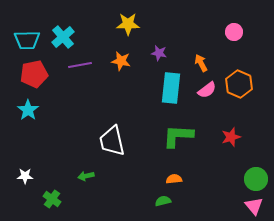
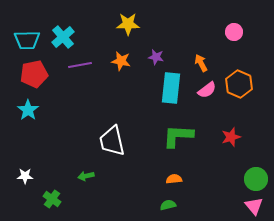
purple star: moved 3 px left, 4 px down
green semicircle: moved 5 px right, 4 px down
